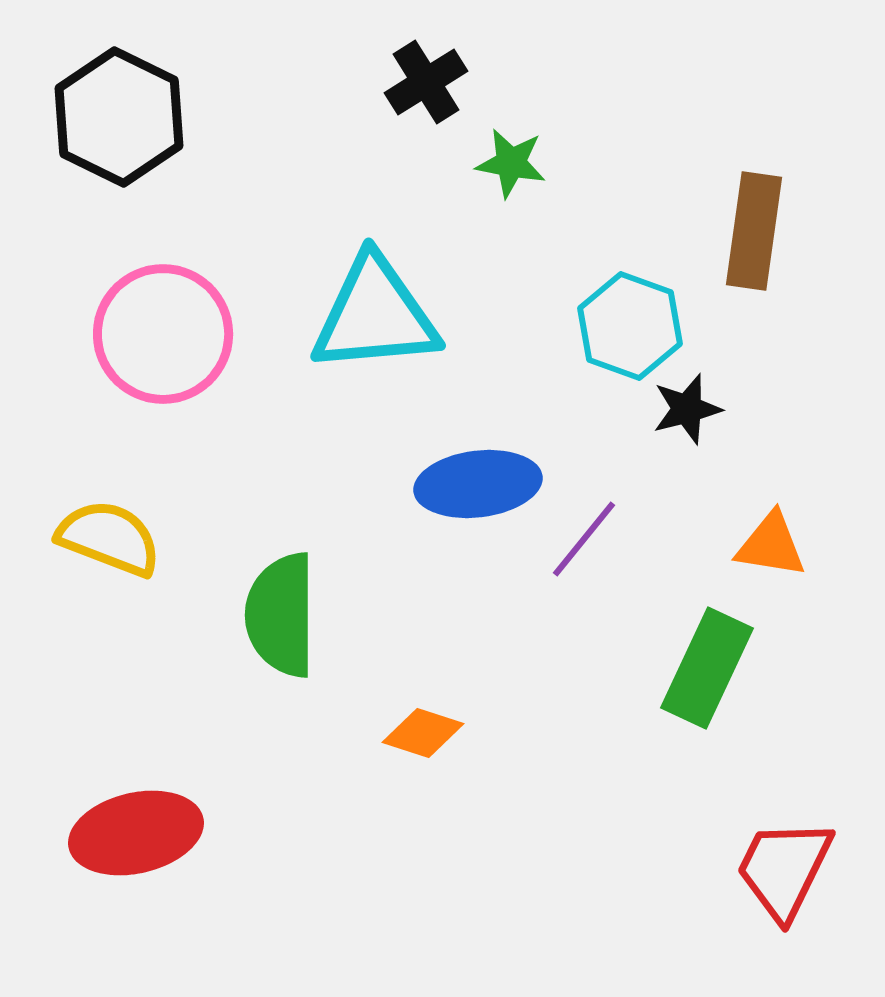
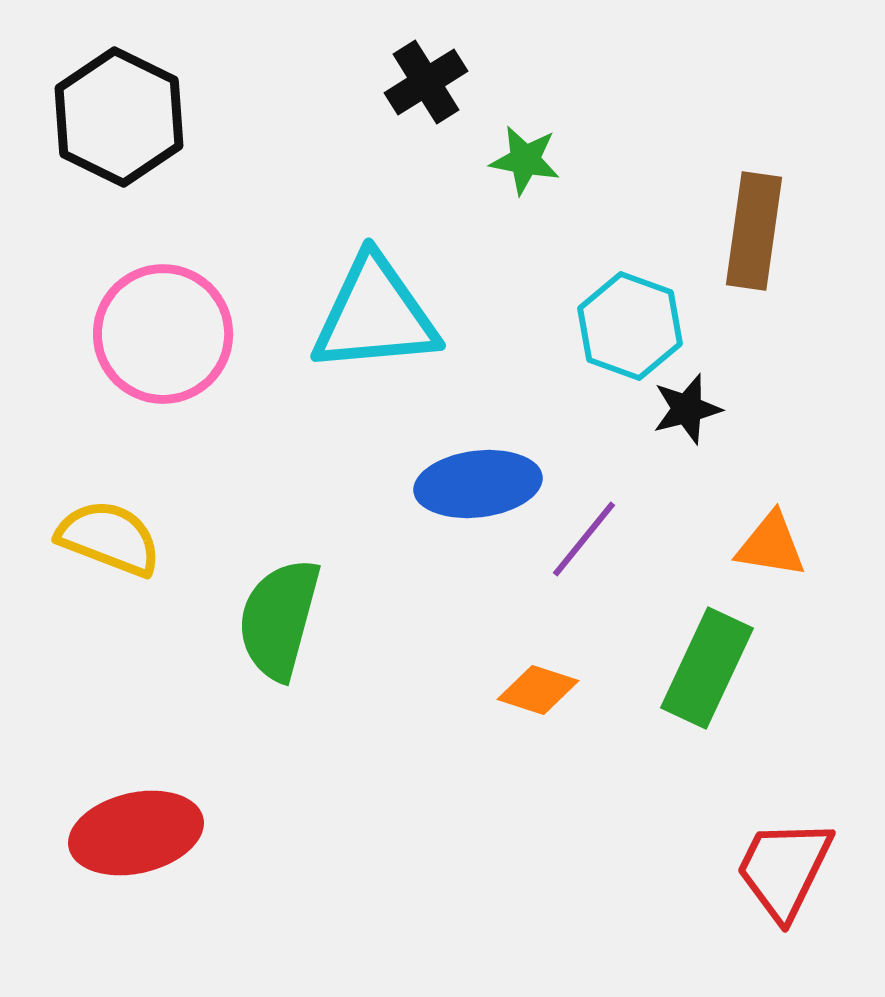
green star: moved 14 px right, 3 px up
green semicircle: moved 2 px left, 4 px down; rotated 15 degrees clockwise
orange diamond: moved 115 px right, 43 px up
